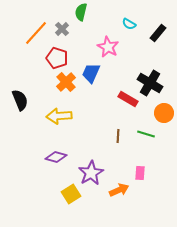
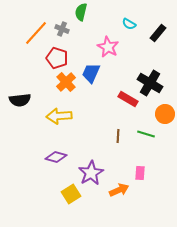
gray cross: rotated 24 degrees counterclockwise
black semicircle: rotated 105 degrees clockwise
orange circle: moved 1 px right, 1 px down
